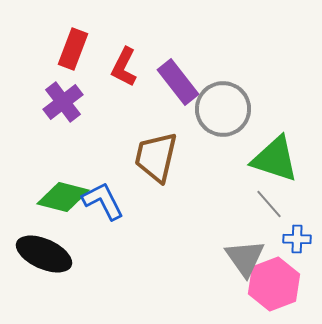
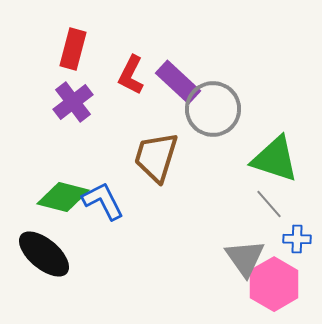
red rectangle: rotated 6 degrees counterclockwise
red L-shape: moved 7 px right, 8 px down
purple rectangle: rotated 9 degrees counterclockwise
purple cross: moved 10 px right
gray circle: moved 10 px left
brown trapezoid: rotated 4 degrees clockwise
black ellipse: rotated 16 degrees clockwise
pink hexagon: rotated 9 degrees counterclockwise
